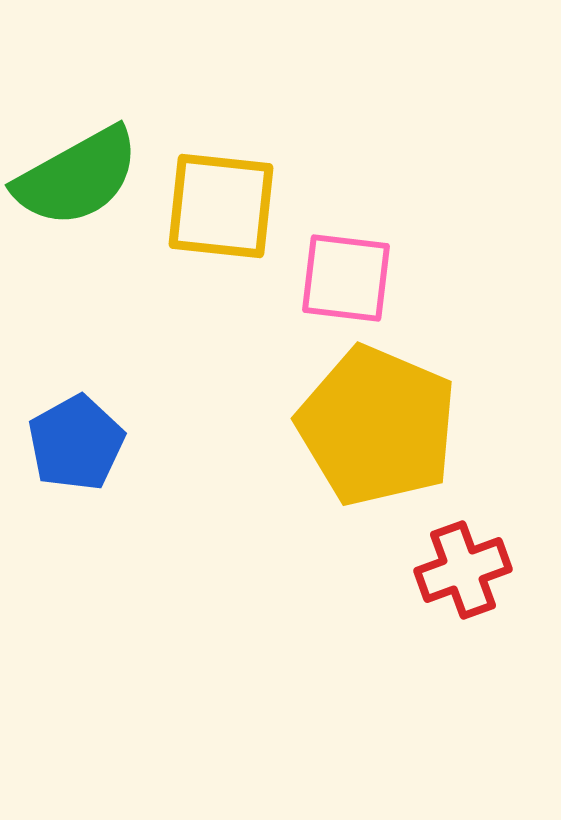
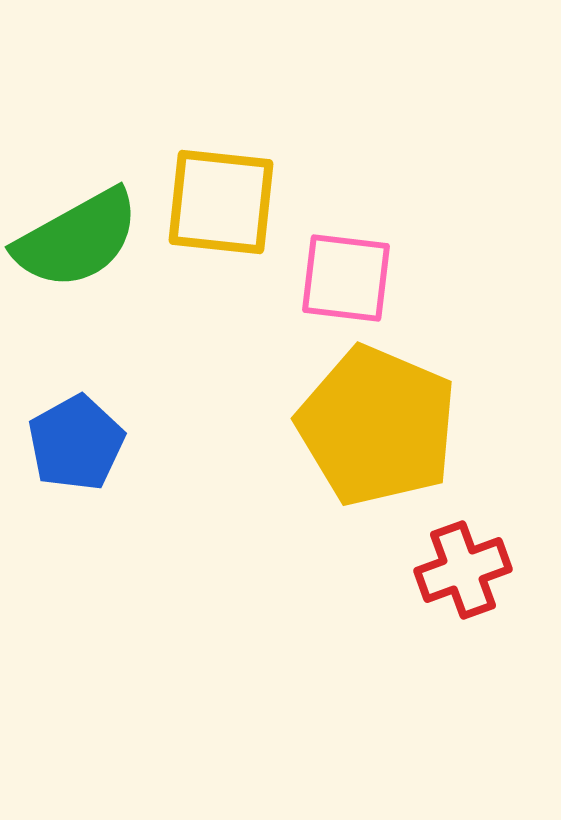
green semicircle: moved 62 px down
yellow square: moved 4 px up
